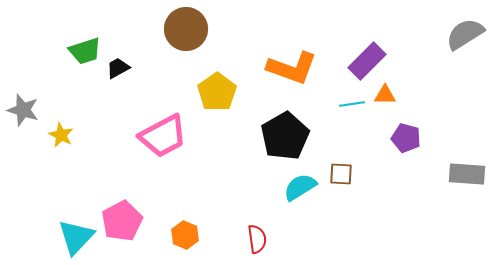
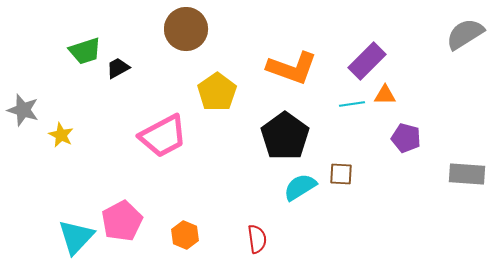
black pentagon: rotated 6 degrees counterclockwise
